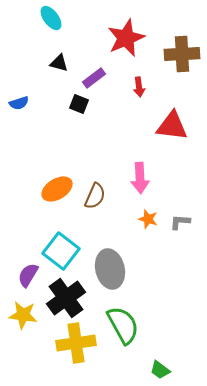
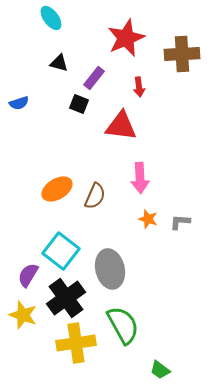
purple rectangle: rotated 15 degrees counterclockwise
red triangle: moved 51 px left
yellow star: rotated 12 degrees clockwise
